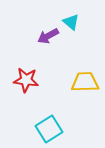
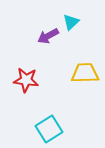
cyan triangle: rotated 36 degrees clockwise
yellow trapezoid: moved 9 px up
